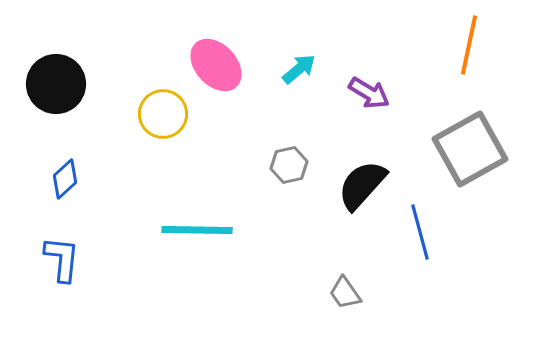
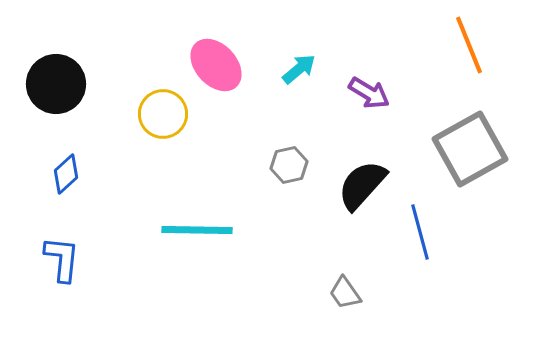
orange line: rotated 34 degrees counterclockwise
blue diamond: moved 1 px right, 5 px up
